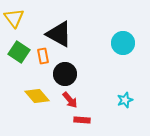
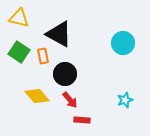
yellow triangle: moved 5 px right; rotated 40 degrees counterclockwise
